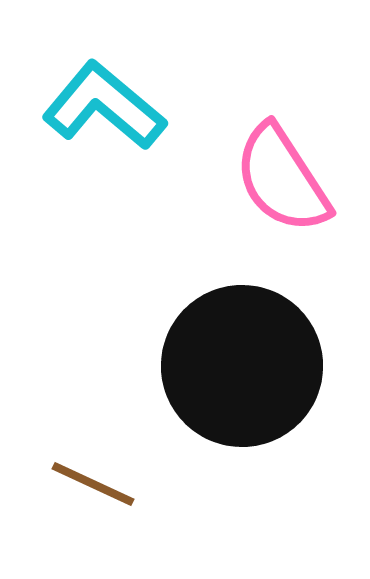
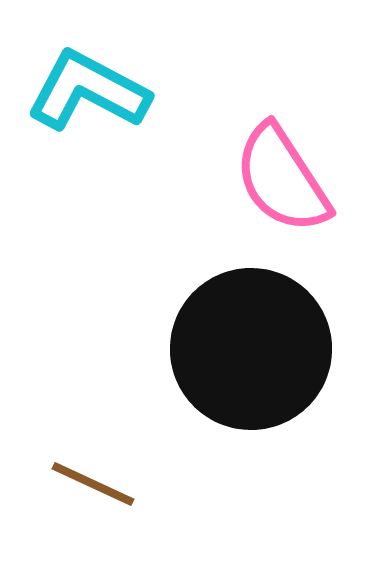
cyan L-shape: moved 16 px left, 15 px up; rotated 12 degrees counterclockwise
black circle: moved 9 px right, 17 px up
